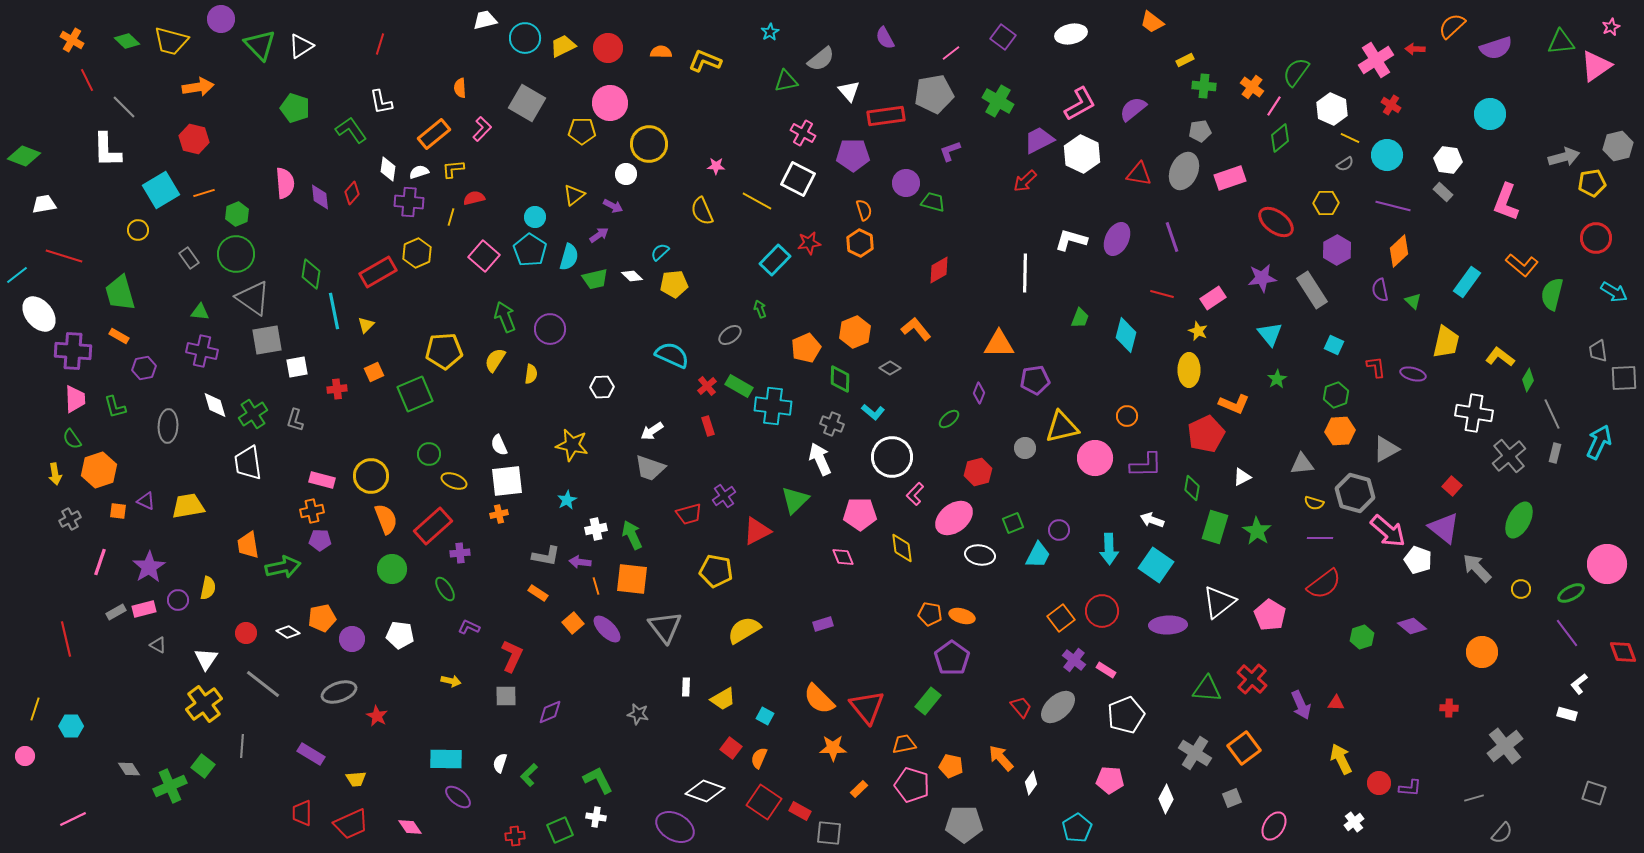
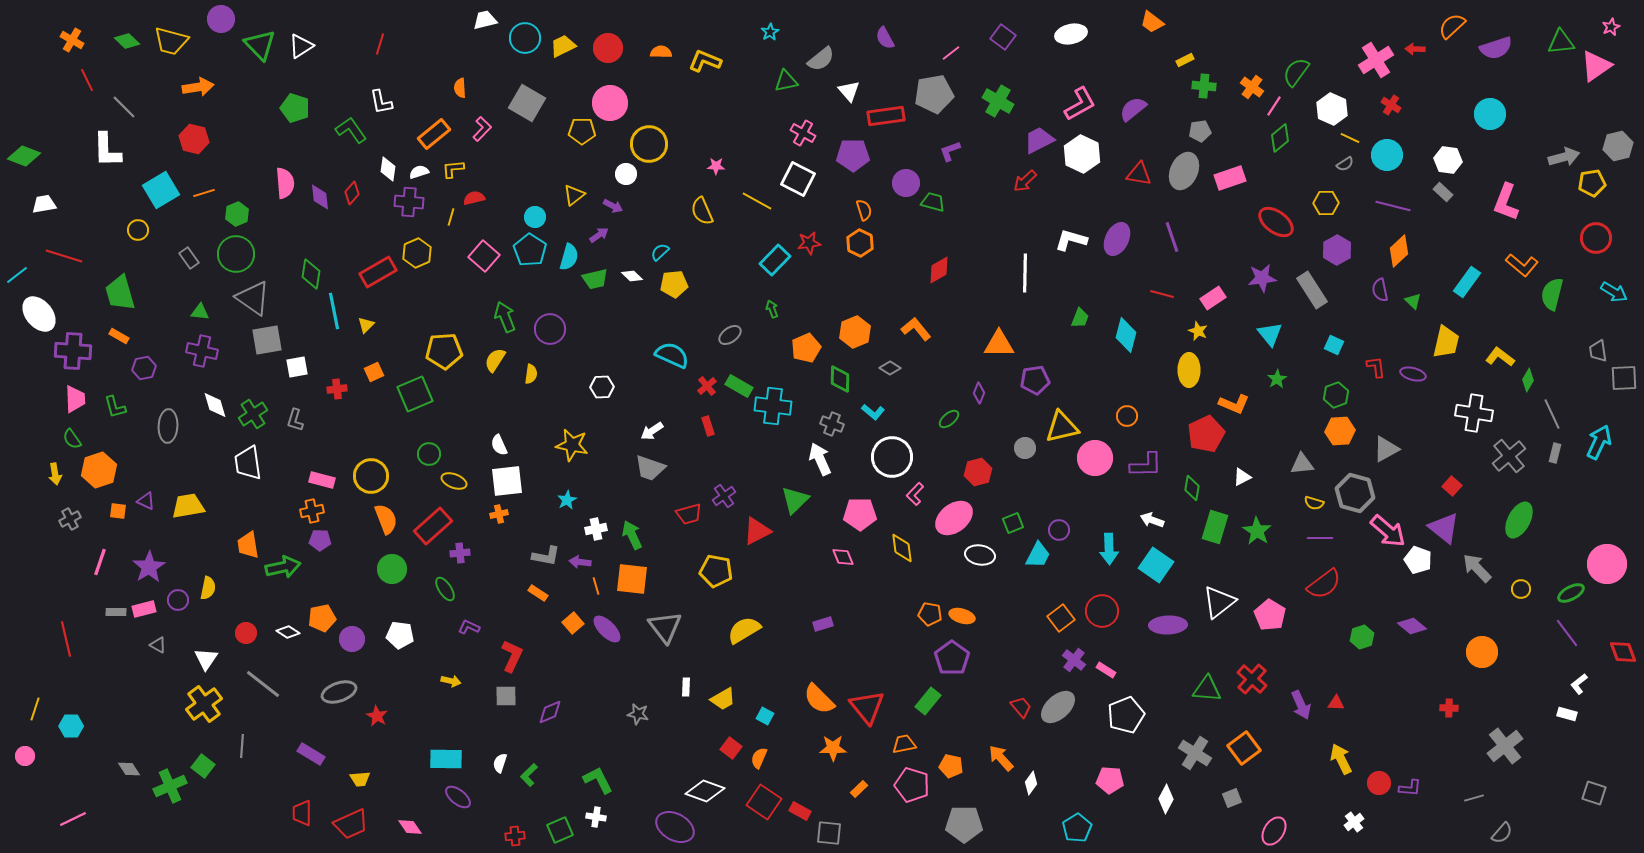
green arrow at (760, 309): moved 12 px right
gray rectangle at (116, 612): rotated 30 degrees clockwise
yellow trapezoid at (356, 779): moved 4 px right
pink ellipse at (1274, 826): moved 5 px down
